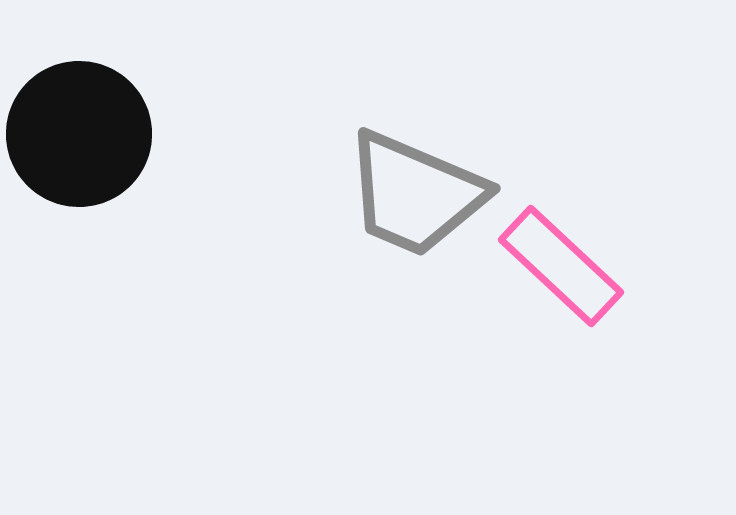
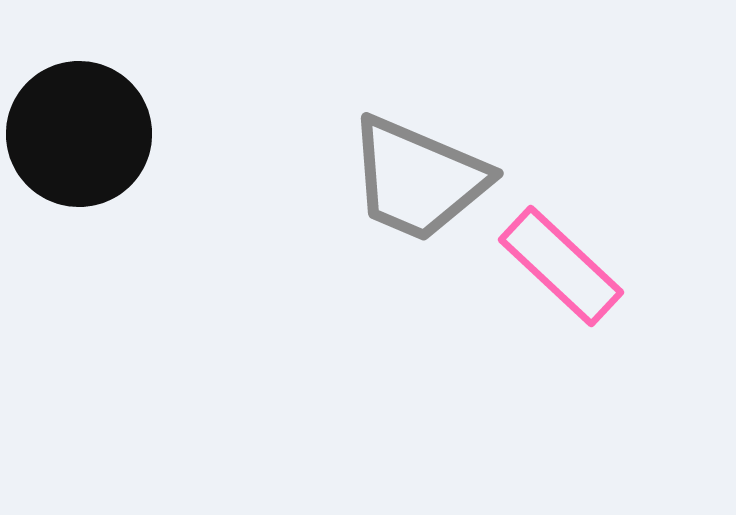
gray trapezoid: moved 3 px right, 15 px up
